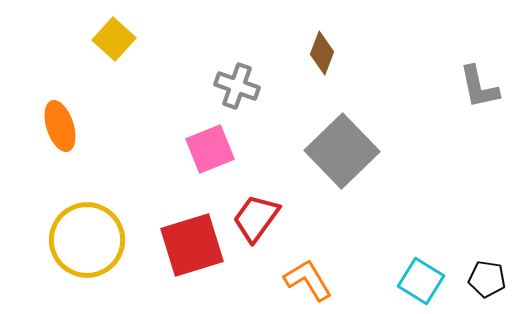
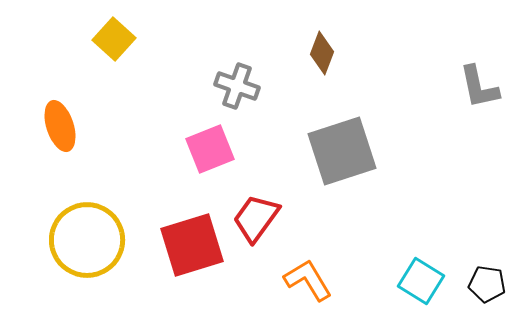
gray square: rotated 26 degrees clockwise
black pentagon: moved 5 px down
